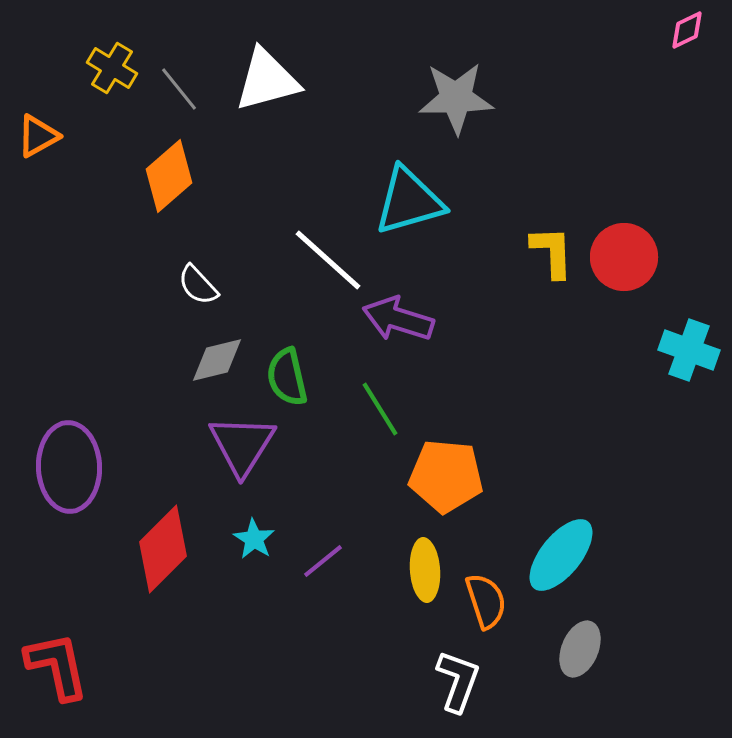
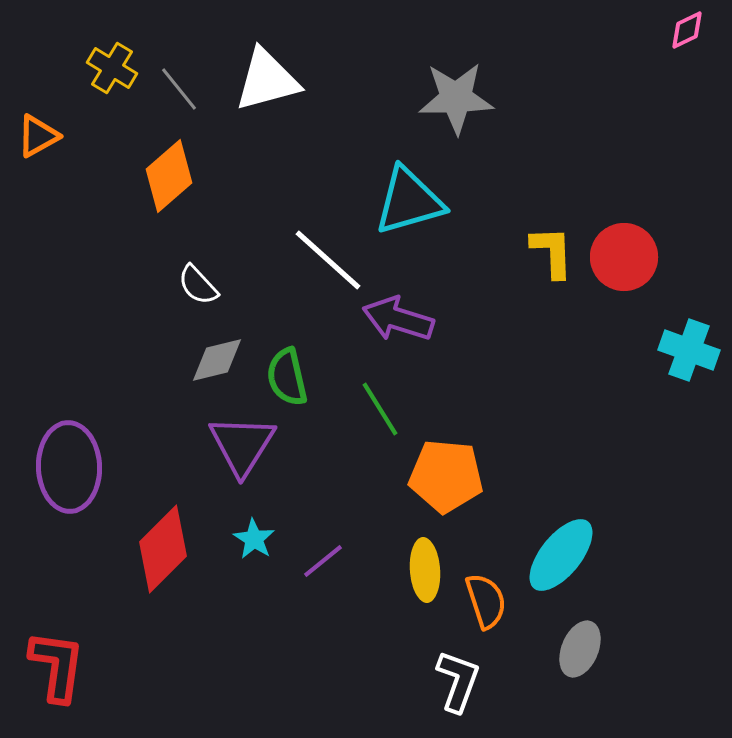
red L-shape: rotated 20 degrees clockwise
